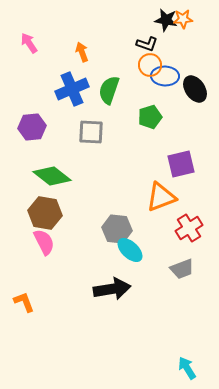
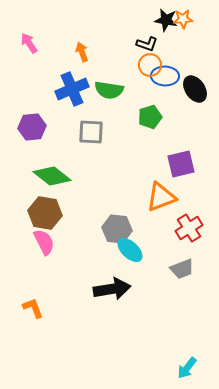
green semicircle: rotated 100 degrees counterclockwise
orange L-shape: moved 9 px right, 6 px down
cyan arrow: rotated 110 degrees counterclockwise
